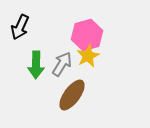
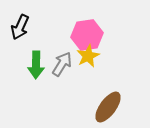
pink hexagon: rotated 8 degrees clockwise
brown ellipse: moved 36 px right, 12 px down
